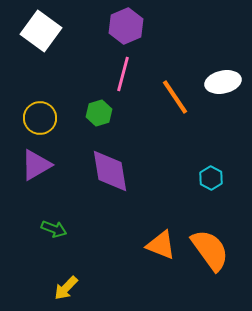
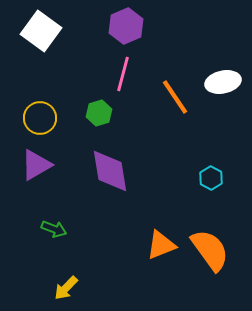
orange triangle: rotated 44 degrees counterclockwise
